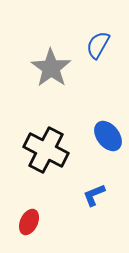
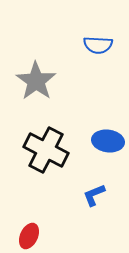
blue semicircle: rotated 116 degrees counterclockwise
gray star: moved 15 px left, 13 px down
blue ellipse: moved 5 px down; rotated 44 degrees counterclockwise
red ellipse: moved 14 px down
